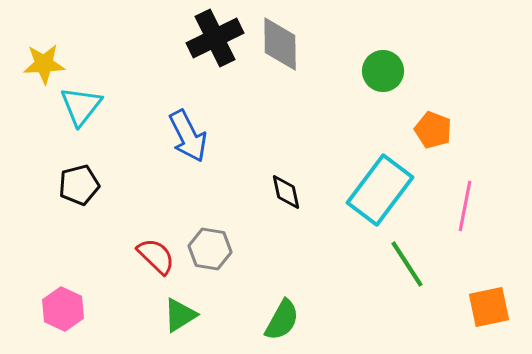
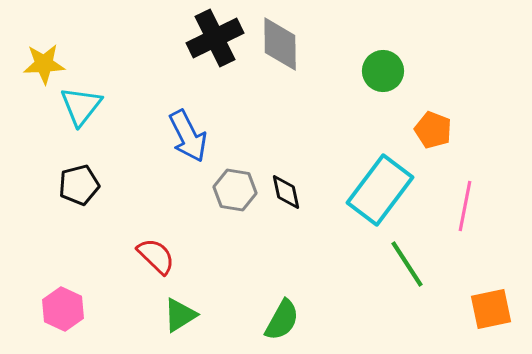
gray hexagon: moved 25 px right, 59 px up
orange square: moved 2 px right, 2 px down
